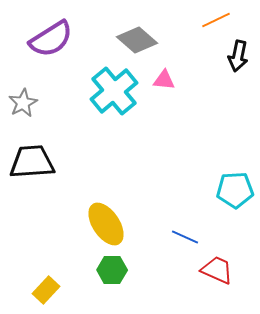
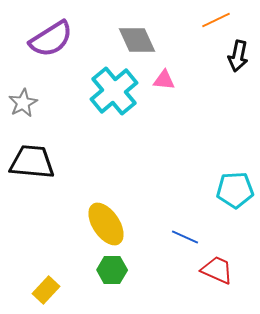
gray diamond: rotated 24 degrees clockwise
black trapezoid: rotated 9 degrees clockwise
